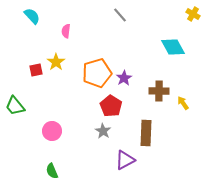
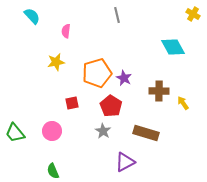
gray line: moved 3 px left; rotated 28 degrees clockwise
yellow star: rotated 24 degrees clockwise
red square: moved 36 px right, 33 px down
purple star: rotated 14 degrees counterclockwise
green trapezoid: moved 27 px down
brown rectangle: rotated 75 degrees counterclockwise
purple triangle: moved 2 px down
green semicircle: moved 1 px right
